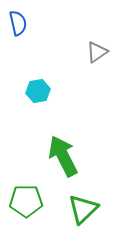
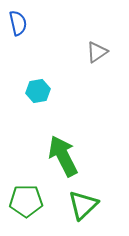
green triangle: moved 4 px up
